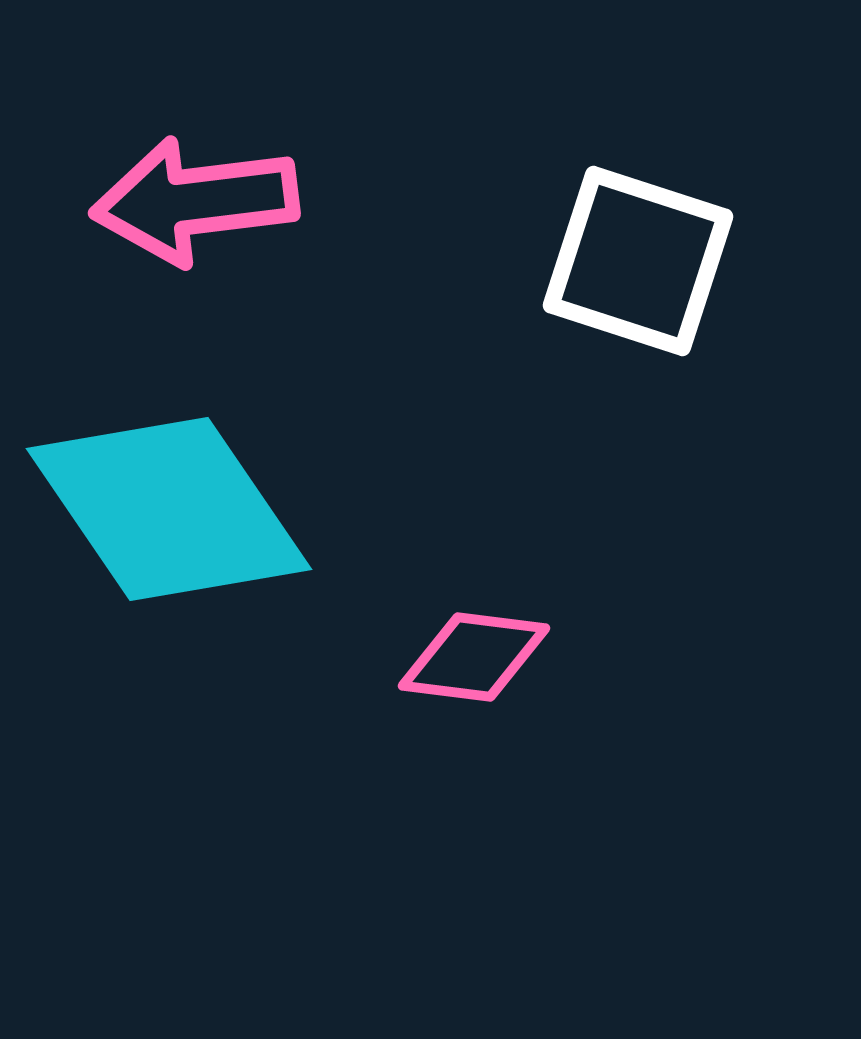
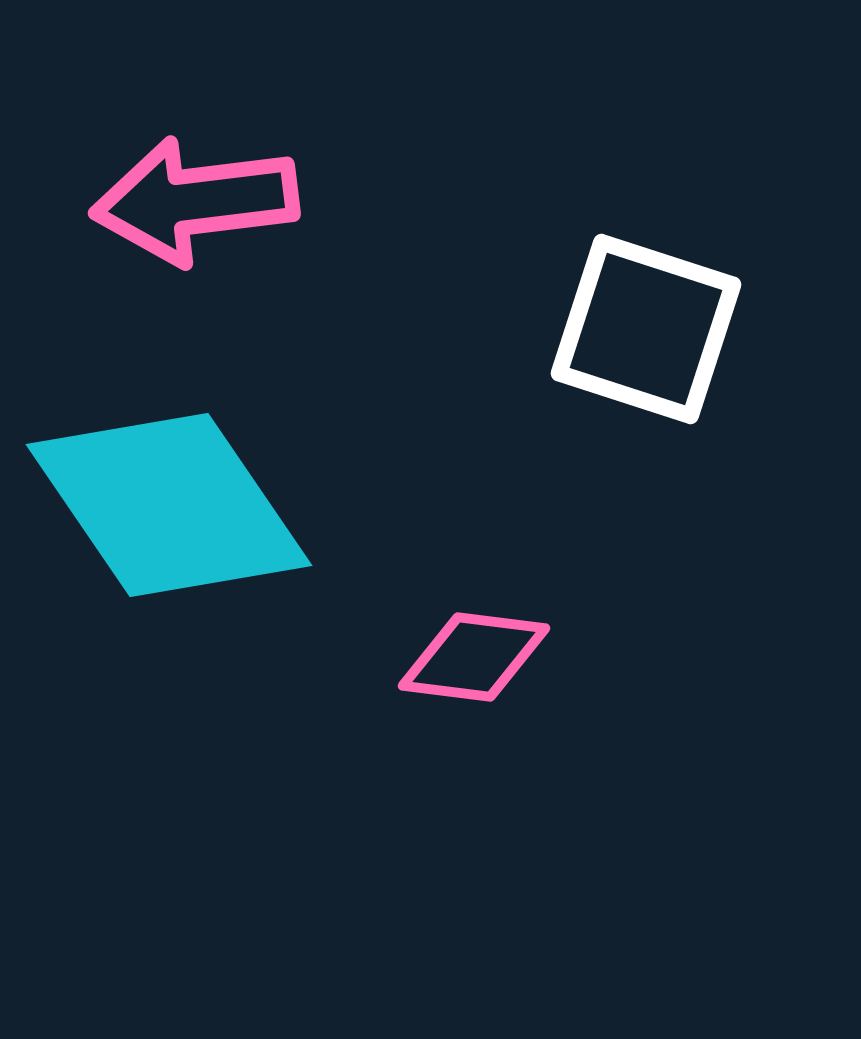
white square: moved 8 px right, 68 px down
cyan diamond: moved 4 px up
